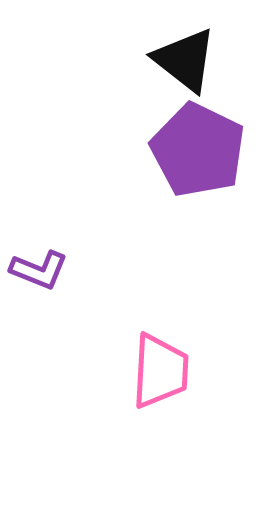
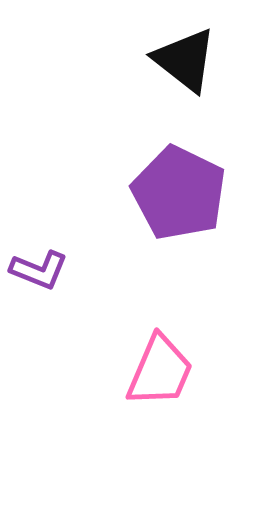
purple pentagon: moved 19 px left, 43 px down
pink trapezoid: rotated 20 degrees clockwise
